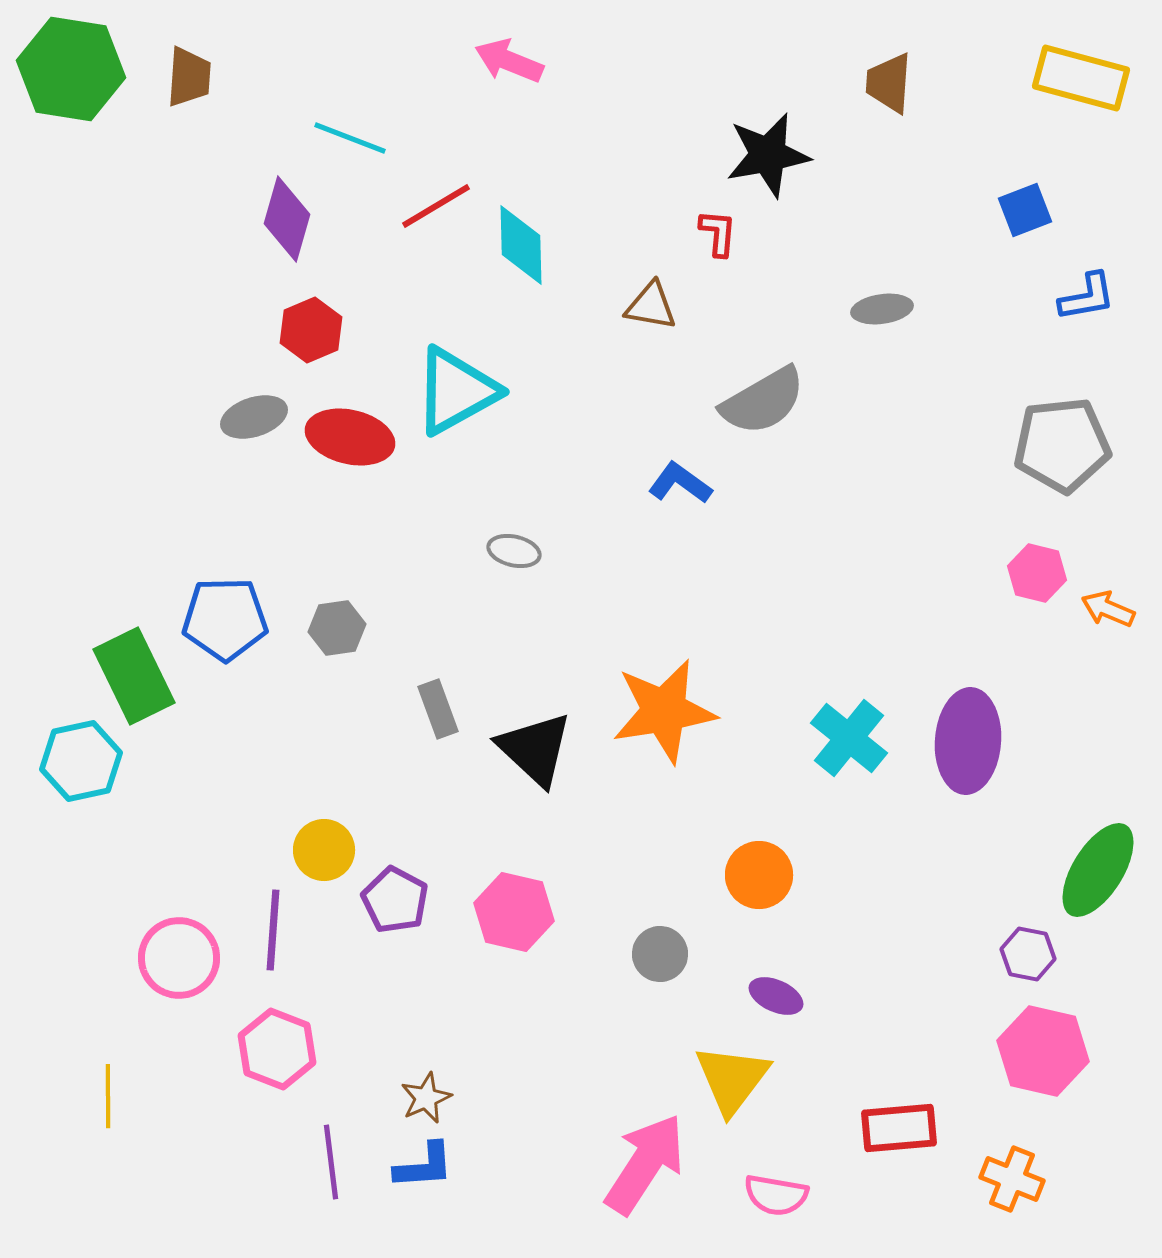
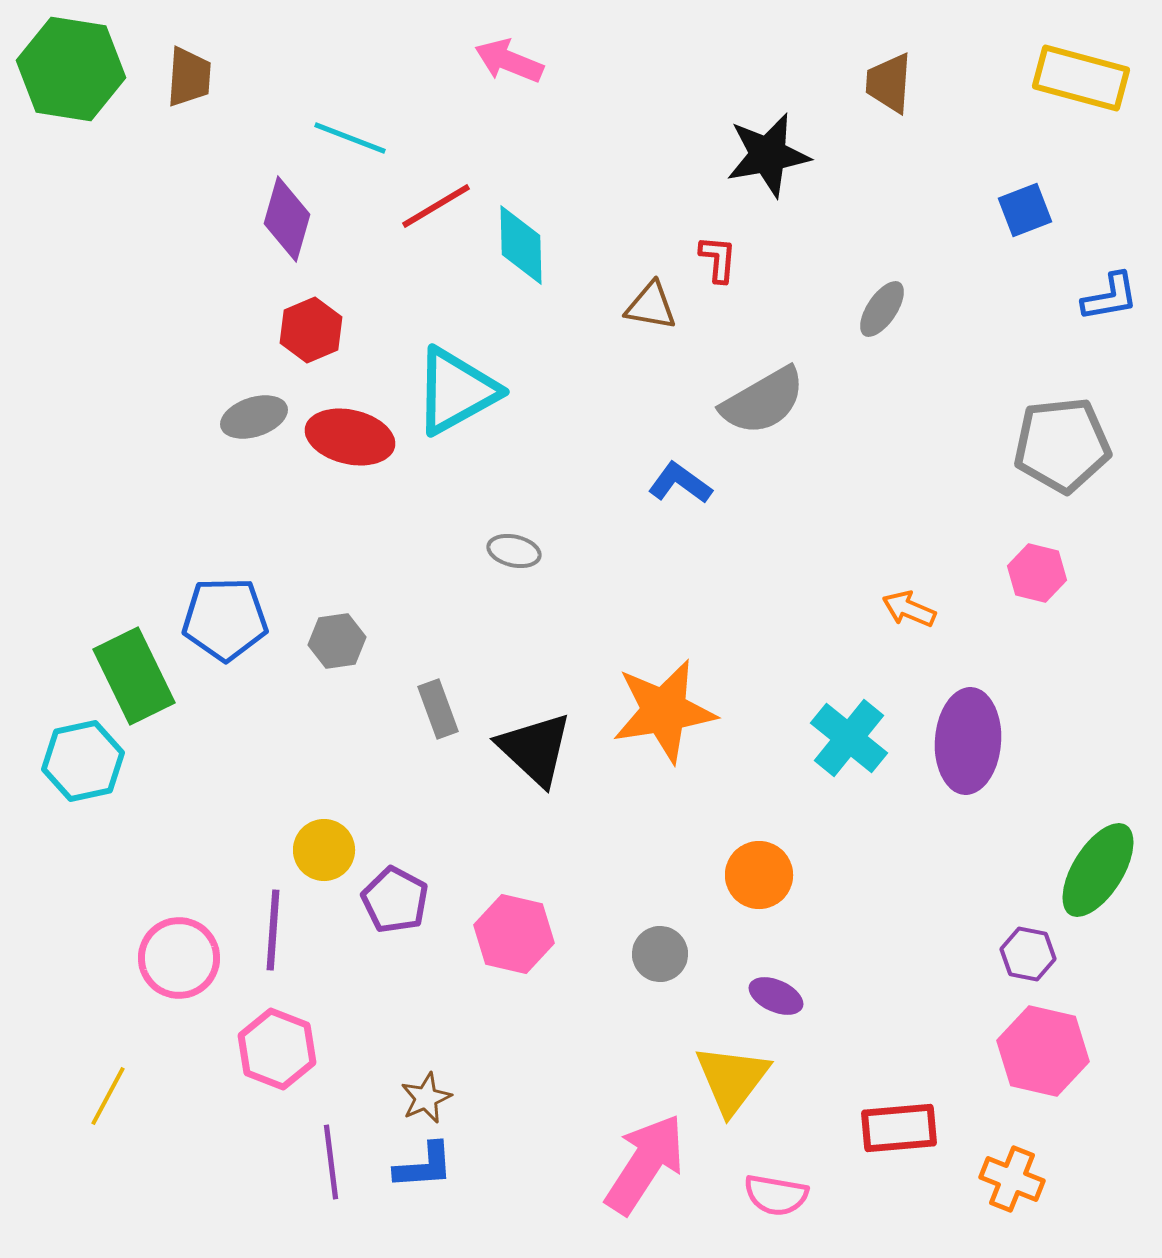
red L-shape at (718, 233): moved 26 px down
blue L-shape at (1087, 297): moved 23 px right
gray ellipse at (882, 309): rotated 48 degrees counterclockwise
orange arrow at (1108, 609): moved 199 px left
gray hexagon at (337, 628): moved 13 px down
cyan hexagon at (81, 761): moved 2 px right
pink hexagon at (514, 912): moved 22 px down
yellow line at (108, 1096): rotated 28 degrees clockwise
